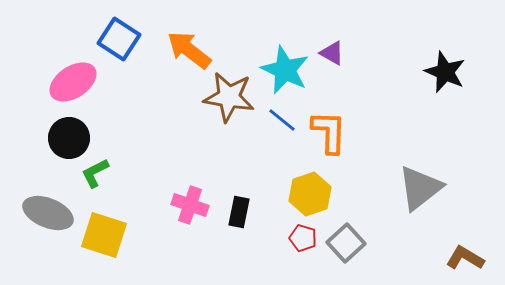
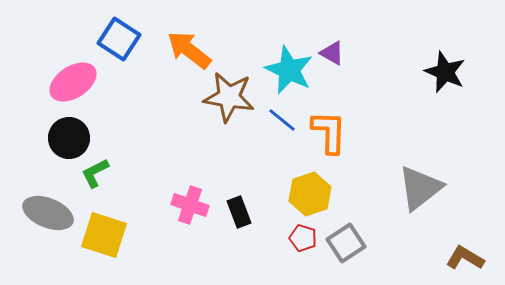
cyan star: moved 4 px right
black rectangle: rotated 32 degrees counterclockwise
gray square: rotated 9 degrees clockwise
